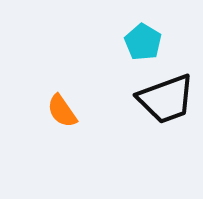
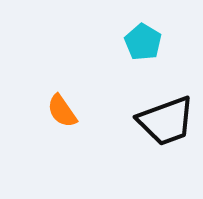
black trapezoid: moved 22 px down
